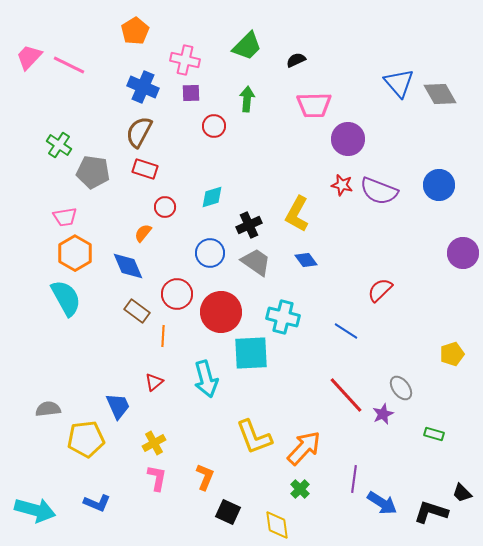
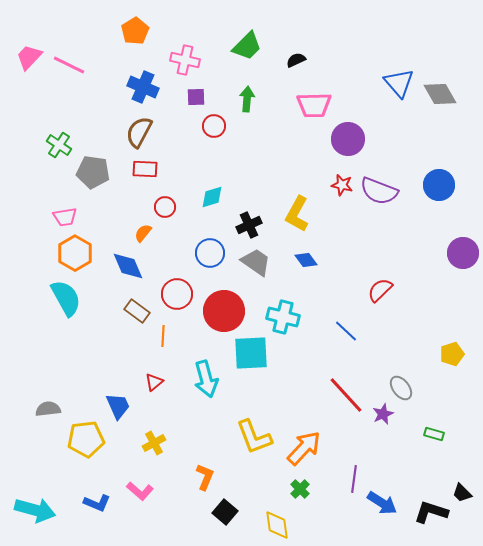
purple square at (191, 93): moved 5 px right, 4 px down
red rectangle at (145, 169): rotated 15 degrees counterclockwise
red circle at (221, 312): moved 3 px right, 1 px up
blue line at (346, 331): rotated 10 degrees clockwise
pink L-shape at (157, 478): moved 17 px left, 13 px down; rotated 120 degrees clockwise
black square at (228, 512): moved 3 px left; rotated 15 degrees clockwise
